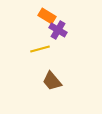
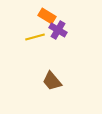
yellow line: moved 5 px left, 12 px up
